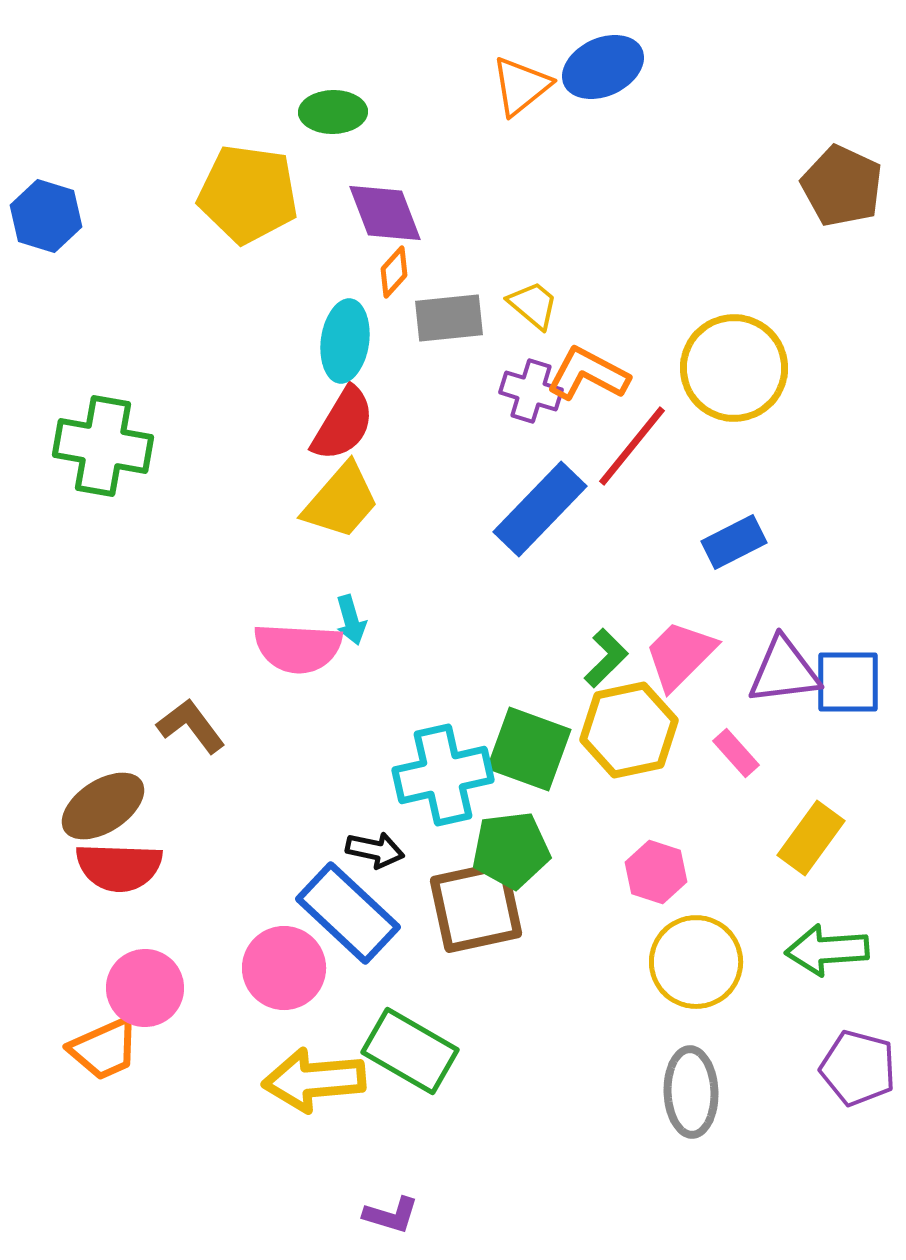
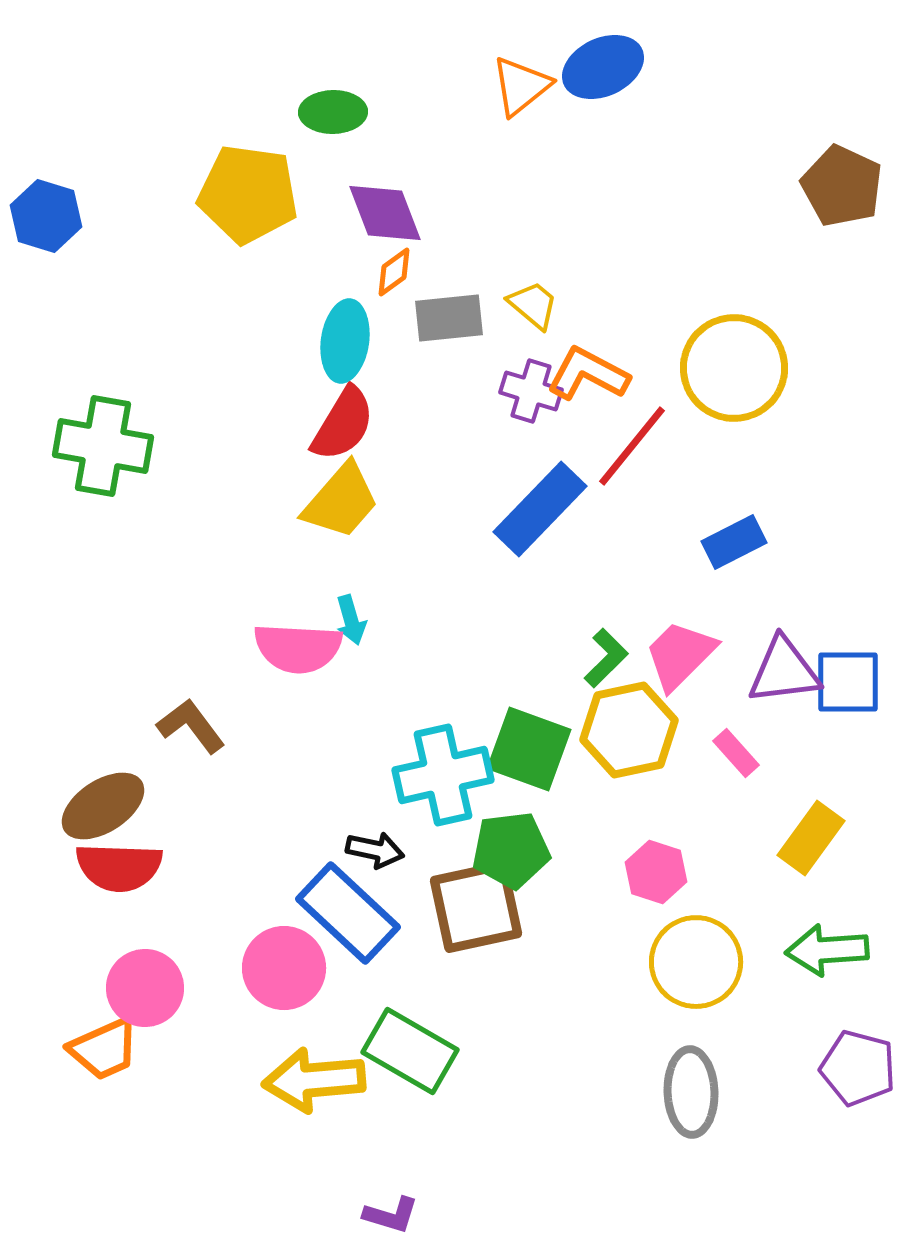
orange diamond at (394, 272): rotated 12 degrees clockwise
